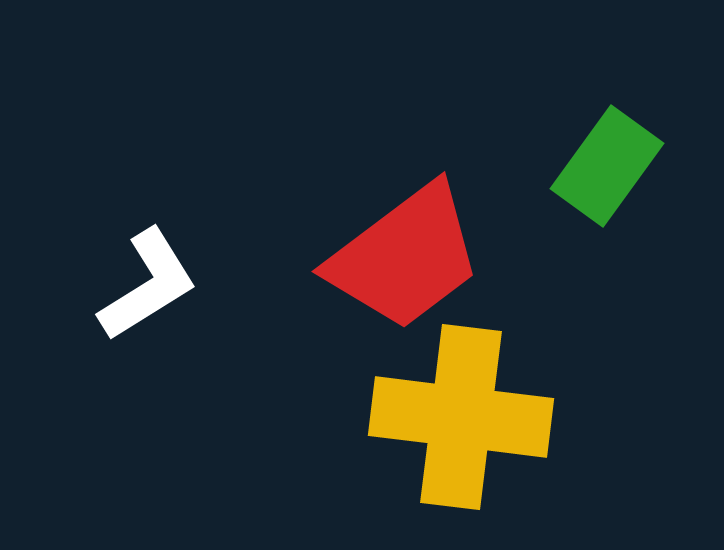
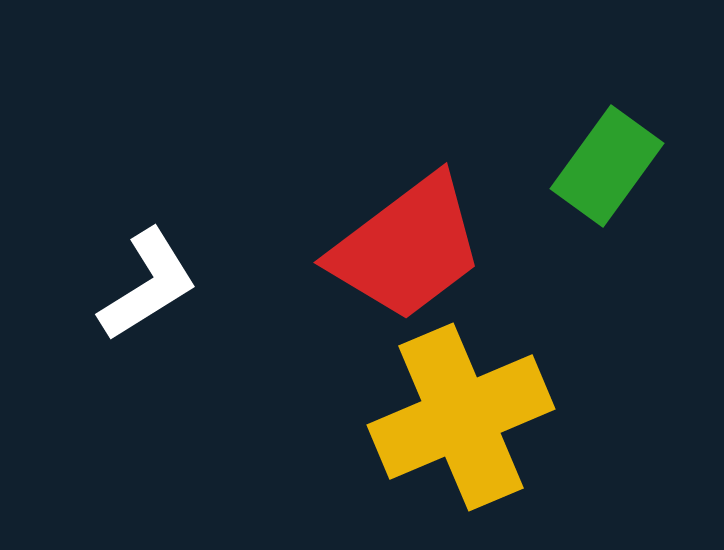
red trapezoid: moved 2 px right, 9 px up
yellow cross: rotated 30 degrees counterclockwise
